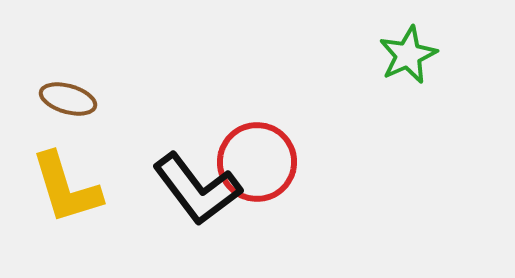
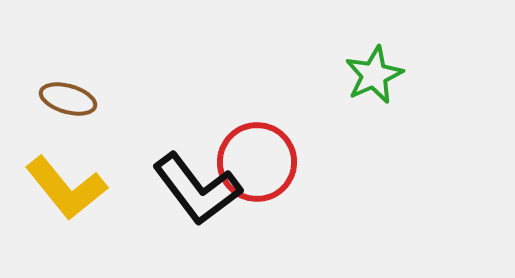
green star: moved 34 px left, 20 px down
yellow L-shape: rotated 22 degrees counterclockwise
